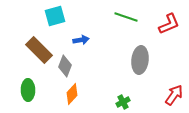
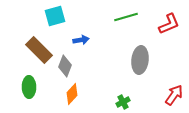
green line: rotated 35 degrees counterclockwise
green ellipse: moved 1 px right, 3 px up
